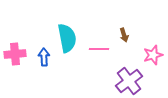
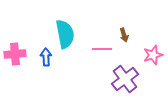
cyan semicircle: moved 2 px left, 4 px up
pink line: moved 3 px right
blue arrow: moved 2 px right
purple cross: moved 4 px left, 2 px up
